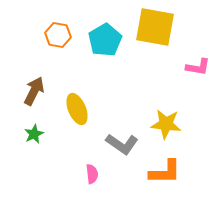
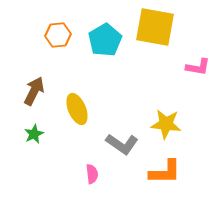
orange hexagon: rotated 15 degrees counterclockwise
